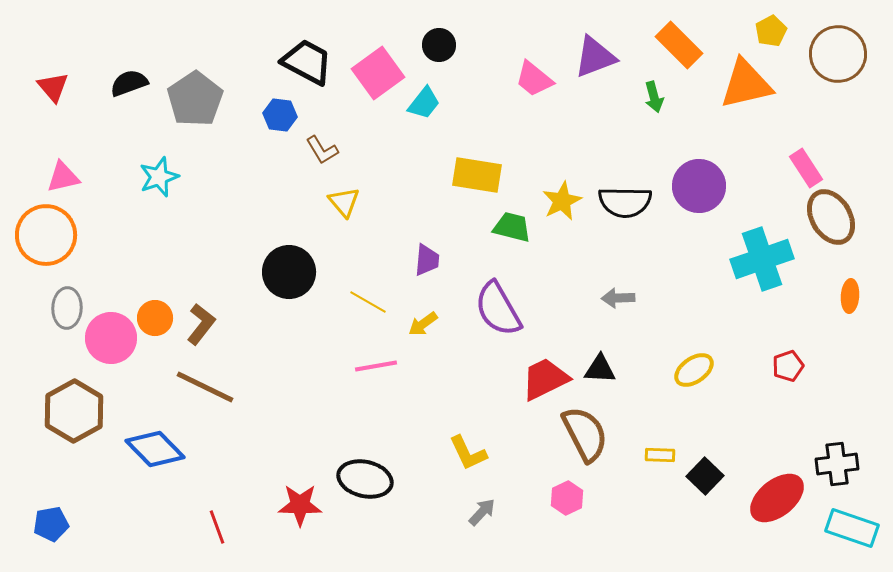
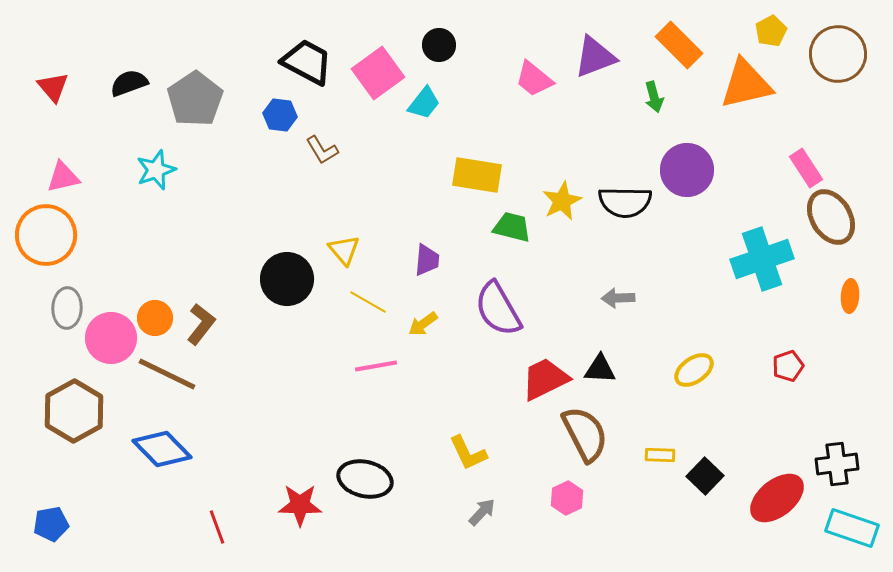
cyan star at (159, 177): moved 3 px left, 7 px up
purple circle at (699, 186): moved 12 px left, 16 px up
yellow triangle at (344, 202): moved 48 px down
black circle at (289, 272): moved 2 px left, 7 px down
brown line at (205, 387): moved 38 px left, 13 px up
blue diamond at (155, 449): moved 7 px right
